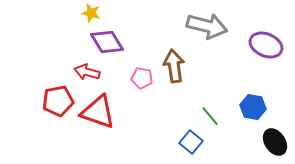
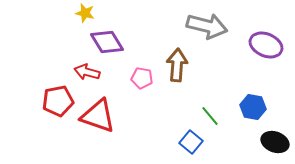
yellow star: moved 6 px left
brown arrow: moved 3 px right, 1 px up; rotated 12 degrees clockwise
red triangle: moved 4 px down
black ellipse: rotated 36 degrees counterclockwise
